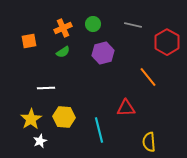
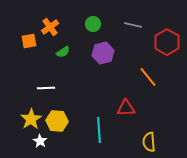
orange cross: moved 13 px left, 1 px up; rotated 12 degrees counterclockwise
yellow hexagon: moved 7 px left, 4 px down
cyan line: rotated 10 degrees clockwise
white star: rotated 16 degrees counterclockwise
